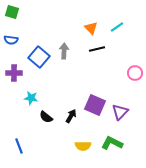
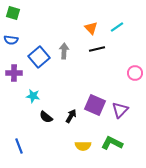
green square: moved 1 px right, 1 px down
blue square: rotated 10 degrees clockwise
cyan star: moved 2 px right, 2 px up
purple triangle: moved 2 px up
